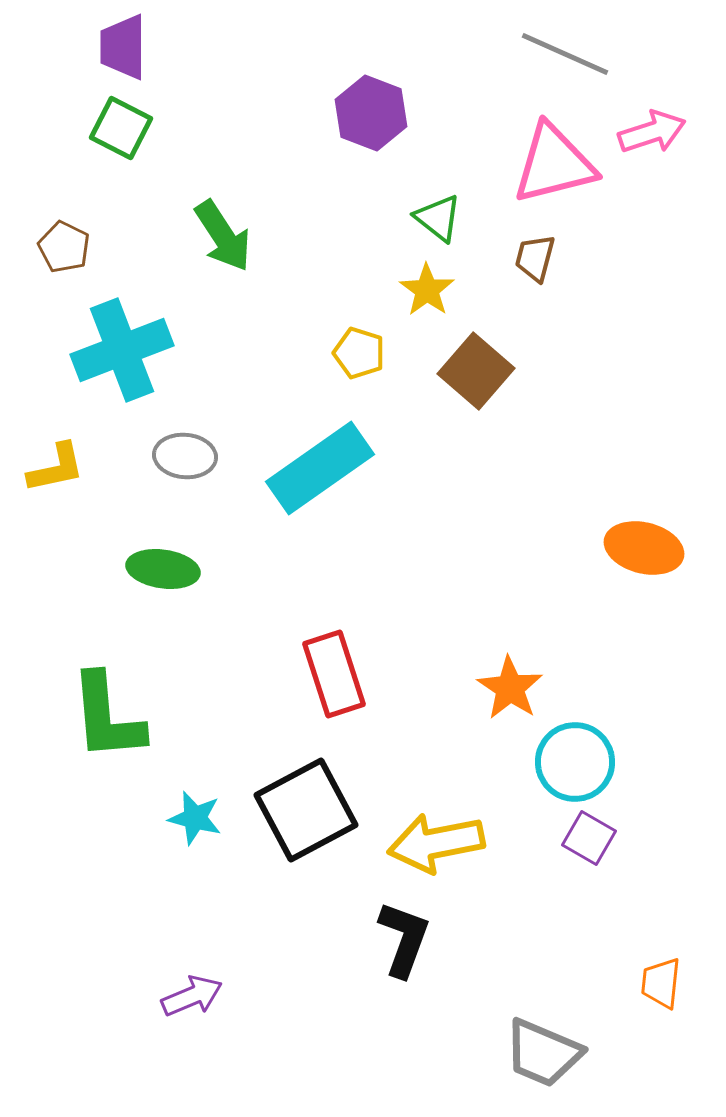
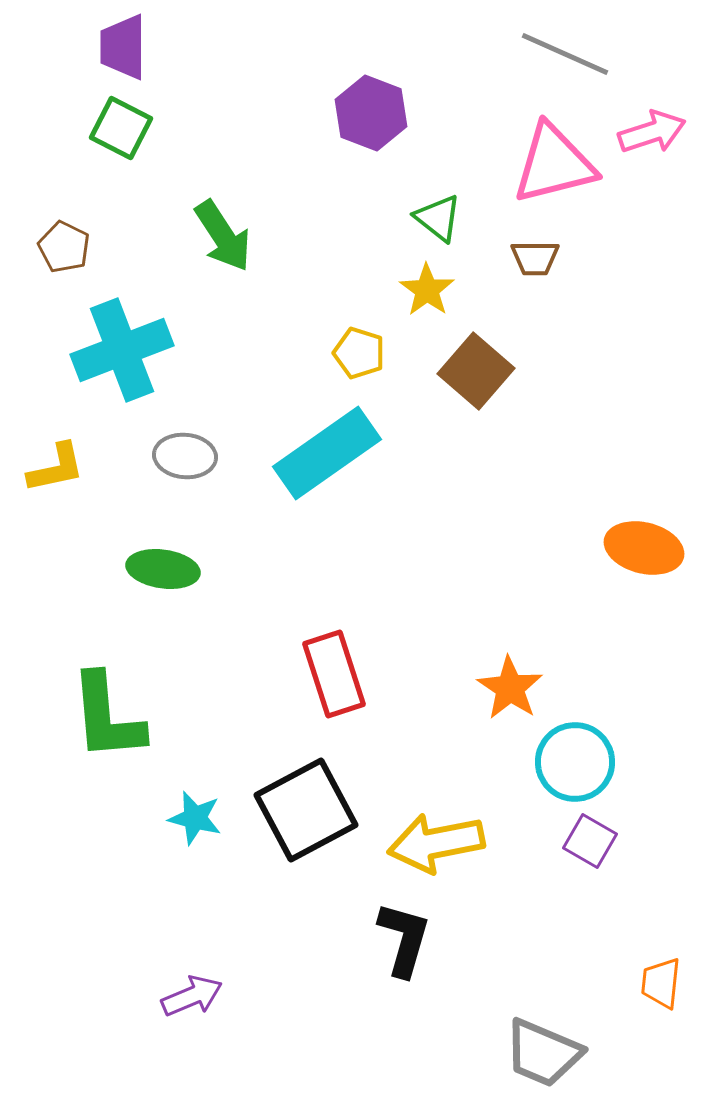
brown trapezoid: rotated 105 degrees counterclockwise
cyan rectangle: moved 7 px right, 15 px up
purple square: moved 1 px right, 3 px down
black L-shape: rotated 4 degrees counterclockwise
